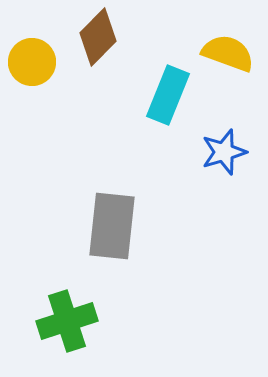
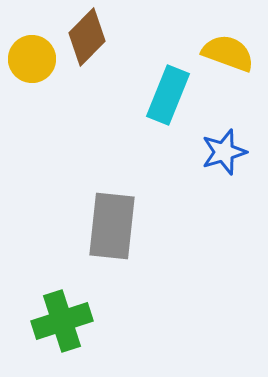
brown diamond: moved 11 px left
yellow circle: moved 3 px up
green cross: moved 5 px left
